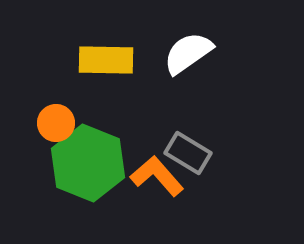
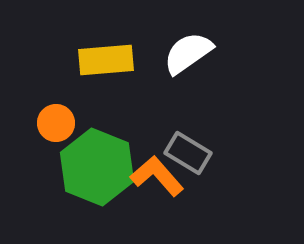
yellow rectangle: rotated 6 degrees counterclockwise
green hexagon: moved 9 px right, 4 px down
